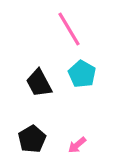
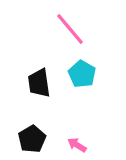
pink line: moved 1 px right; rotated 9 degrees counterclockwise
black trapezoid: rotated 20 degrees clockwise
pink arrow: rotated 72 degrees clockwise
